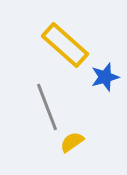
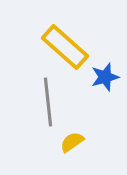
yellow rectangle: moved 2 px down
gray line: moved 1 px right, 5 px up; rotated 15 degrees clockwise
